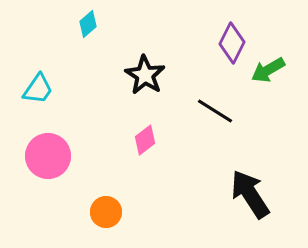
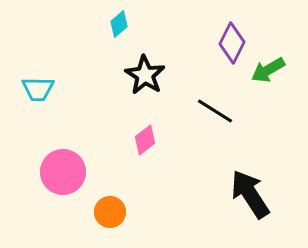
cyan diamond: moved 31 px right
cyan trapezoid: rotated 56 degrees clockwise
pink circle: moved 15 px right, 16 px down
orange circle: moved 4 px right
